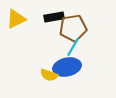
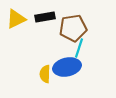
black rectangle: moved 9 px left
cyan line: moved 6 px right, 1 px down; rotated 12 degrees counterclockwise
yellow semicircle: moved 4 px left, 1 px up; rotated 72 degrees clockwise
